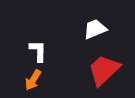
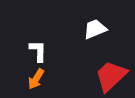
red trapezoid: moved 7 px right, 6 px down
orange arrow: moved 3 px right, 1 px up
